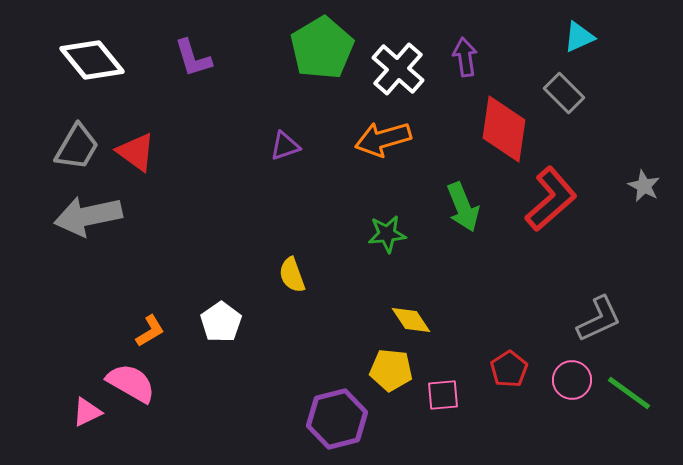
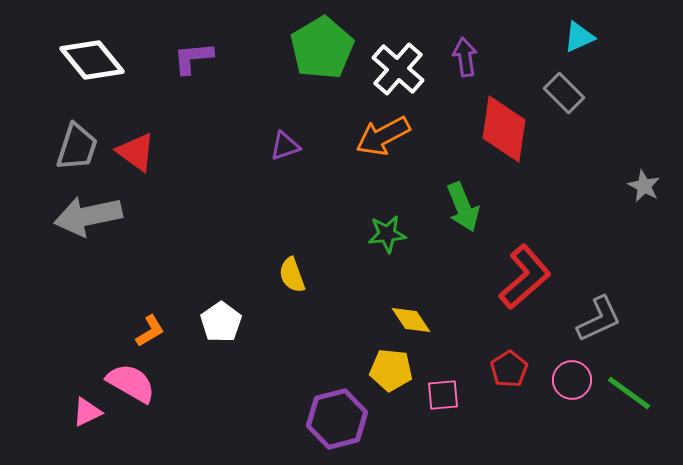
purple L-shape: rotated 102 degrees clockwise
orange arrow: moved 3 px up; rotated 12 degrees counterclockwise
gray trapezoid: rotated 12 degrees counterclockwise
red L-shape: moved 26 px left, 78 px down
